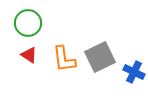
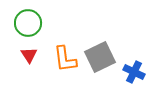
red triangle: rotated 24 degrees clockwise
orange L-shape: moved 1 px right
